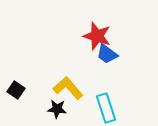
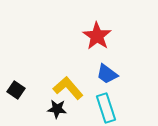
red star: rotated 16 degrees clockwise
blue trapezoid: moved 20 px down
